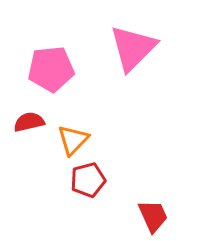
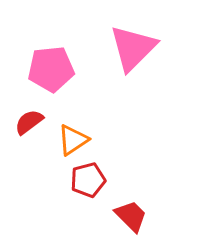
red semicircle: rotated 24 degrees counterclockwise
orange triangle: rotated 12 degrees clockwise
red trapezoid: moved 22 px left; rotated 21 degrees counterclockwise
